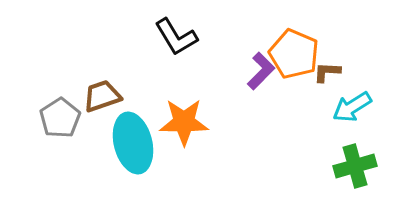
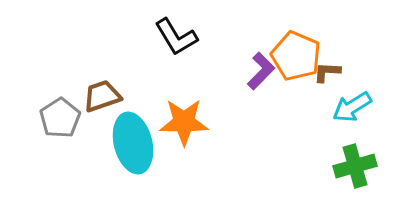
orange pentagon: moved 2 px right, 2 px down
